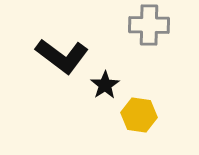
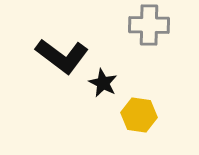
black star: moved 2 px left, 2 px up; rotated 12 degrees counterclockwise
